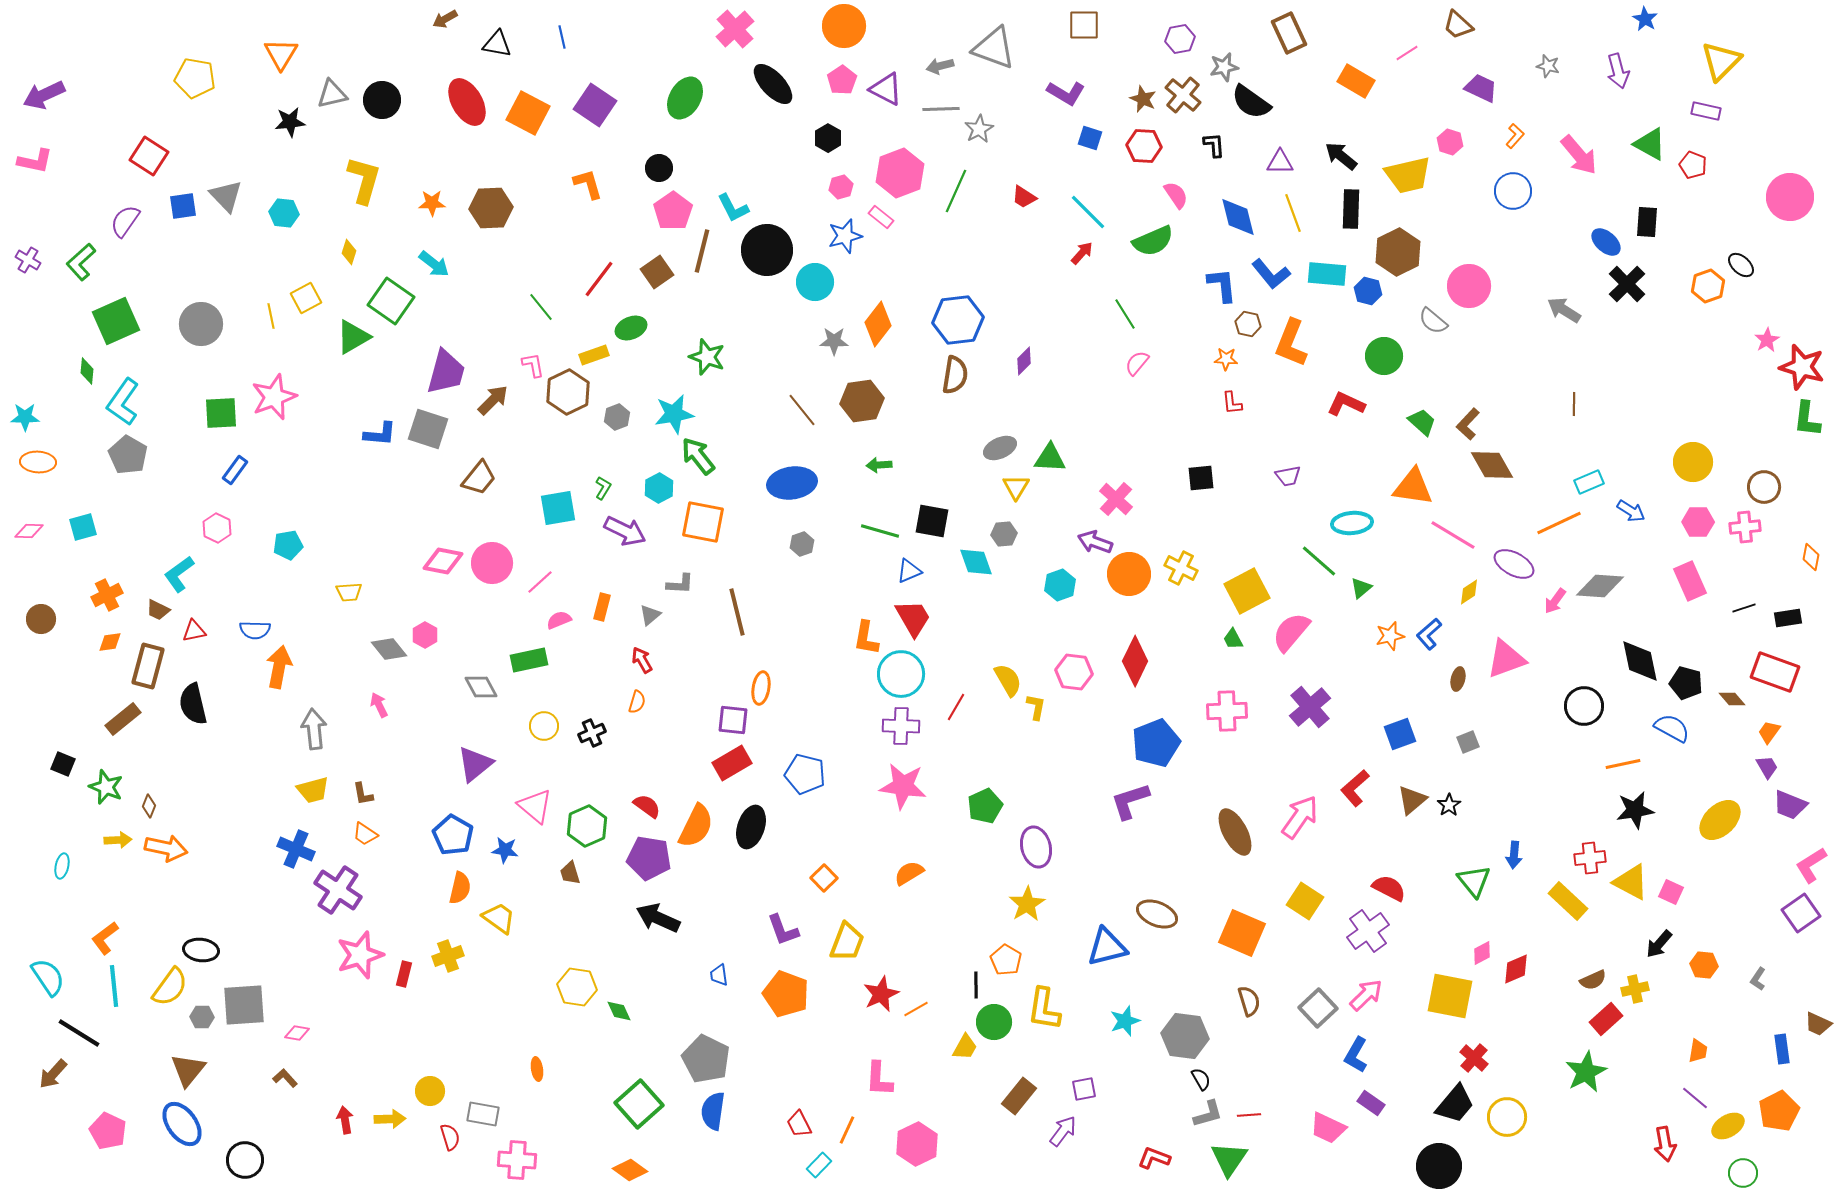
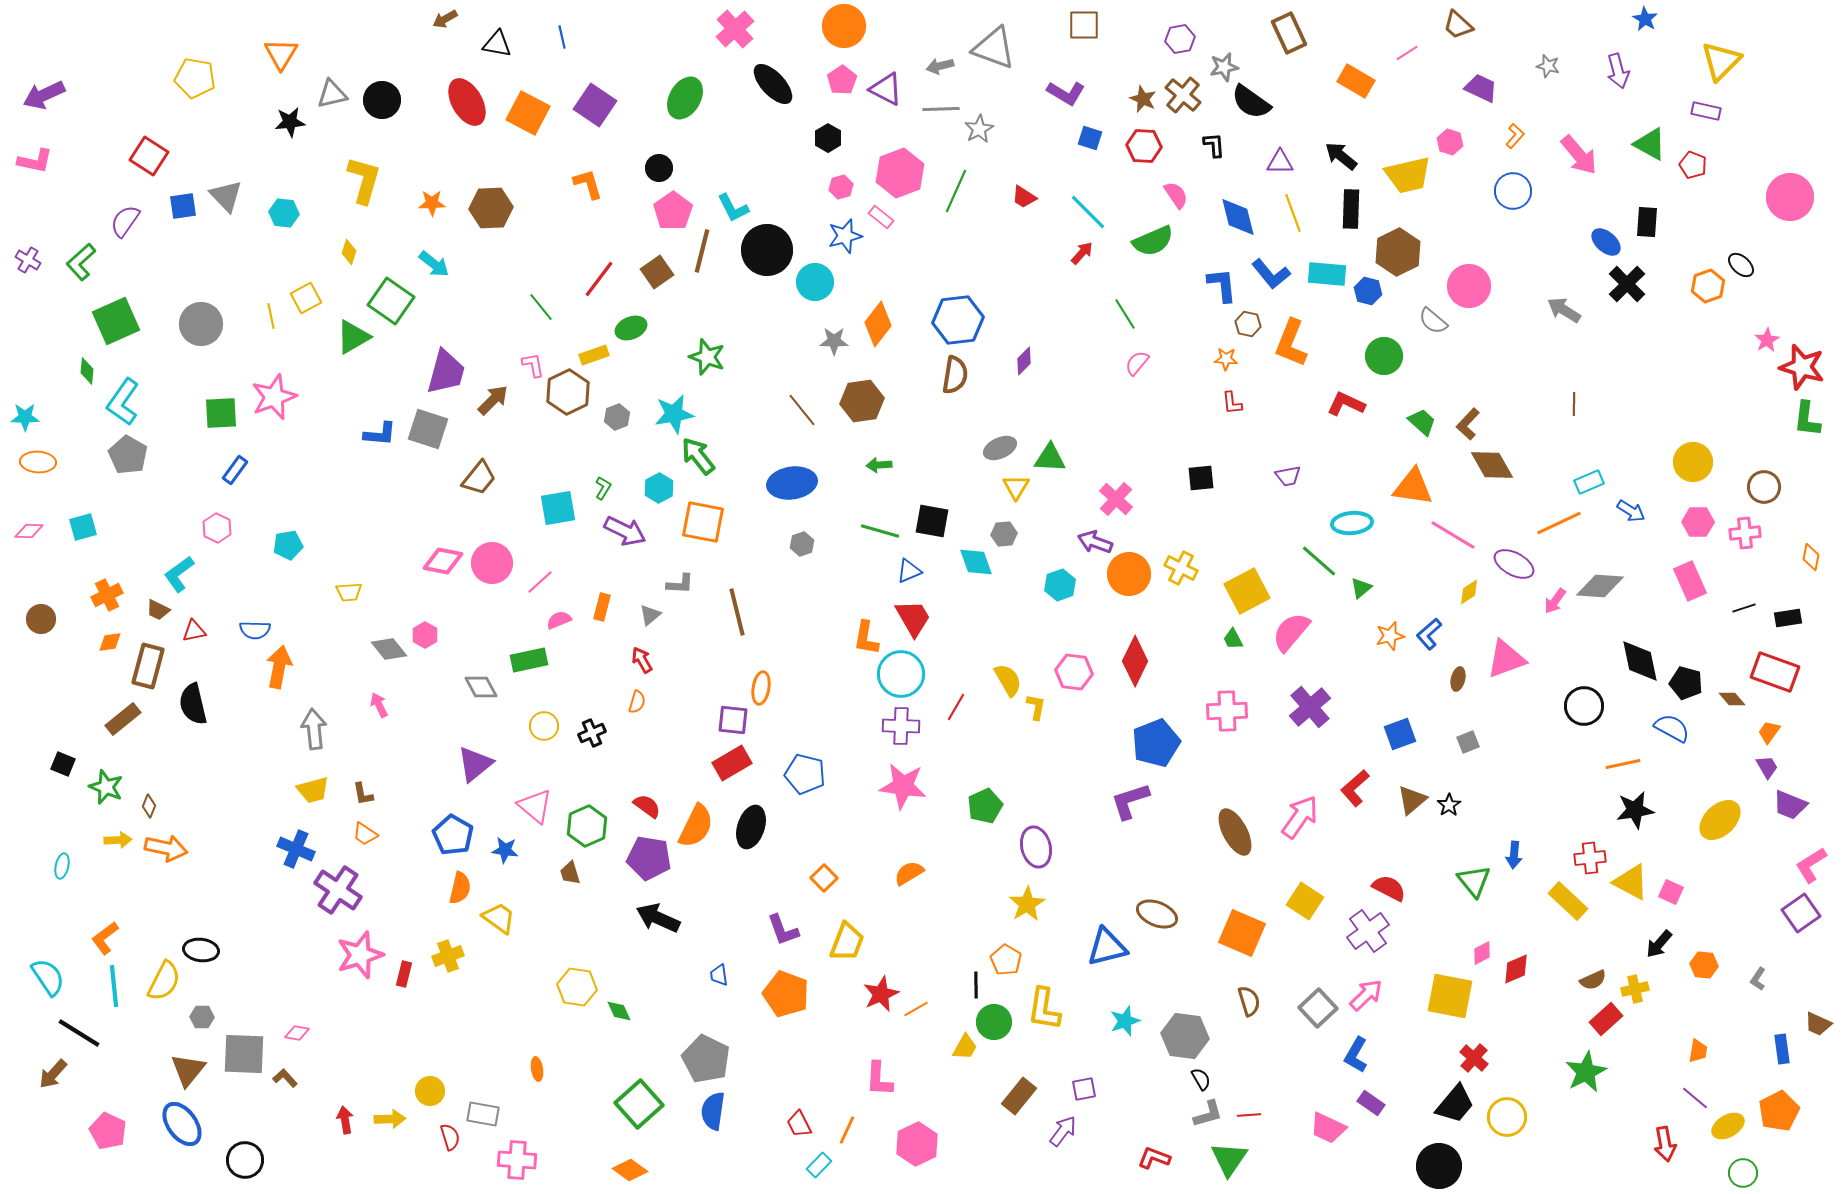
pink cross at (1745, 527): moved 6 px down
yellow semicircle at (170, 987): moved 6 px left, 6 px up; rotated 9 degrees counterclockwise
gray square at (244, 1005): moved 49 px down; rotated 6 degrees clockwise
